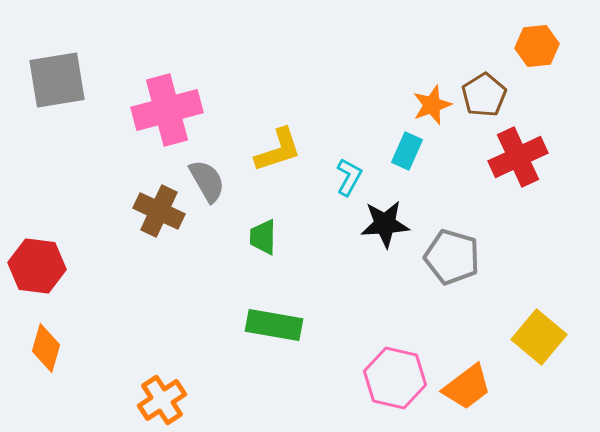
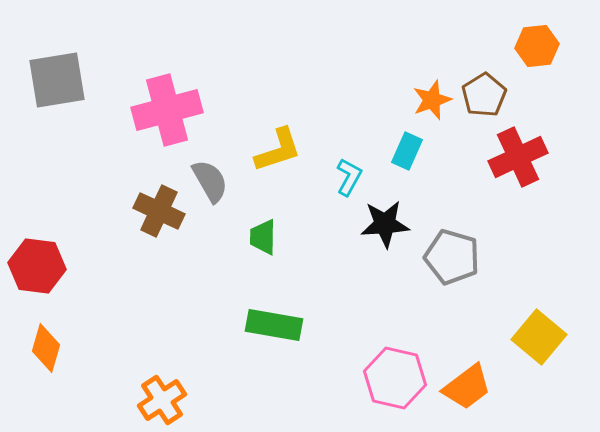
orange star: moved 5 px up
gray semicircle: moved 3 px right
